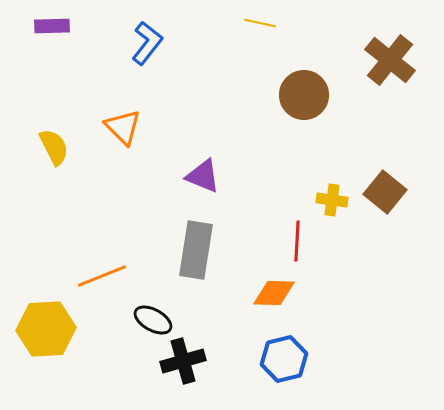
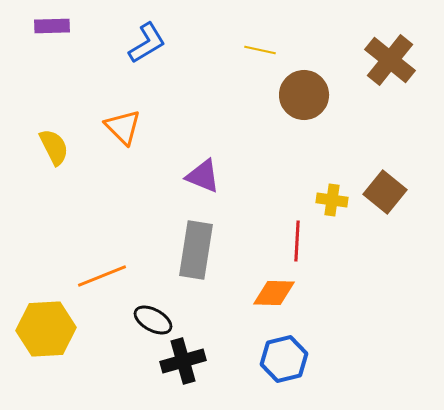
yellow line: moved 27 px down
blue L-shape: rotated 21 degrees clockwise
